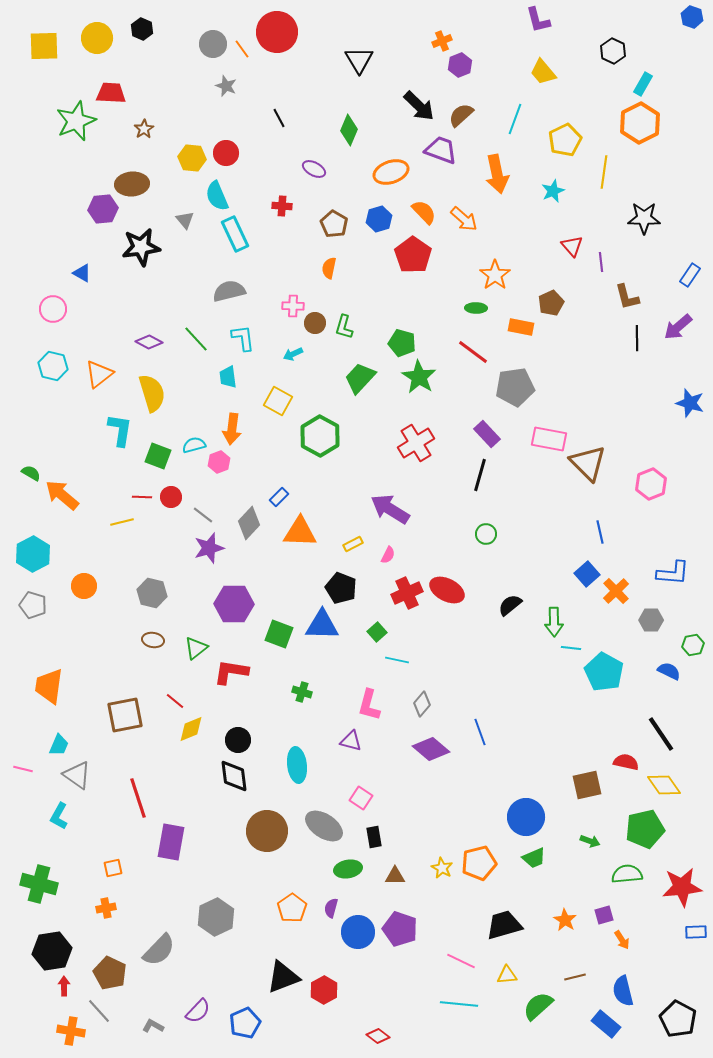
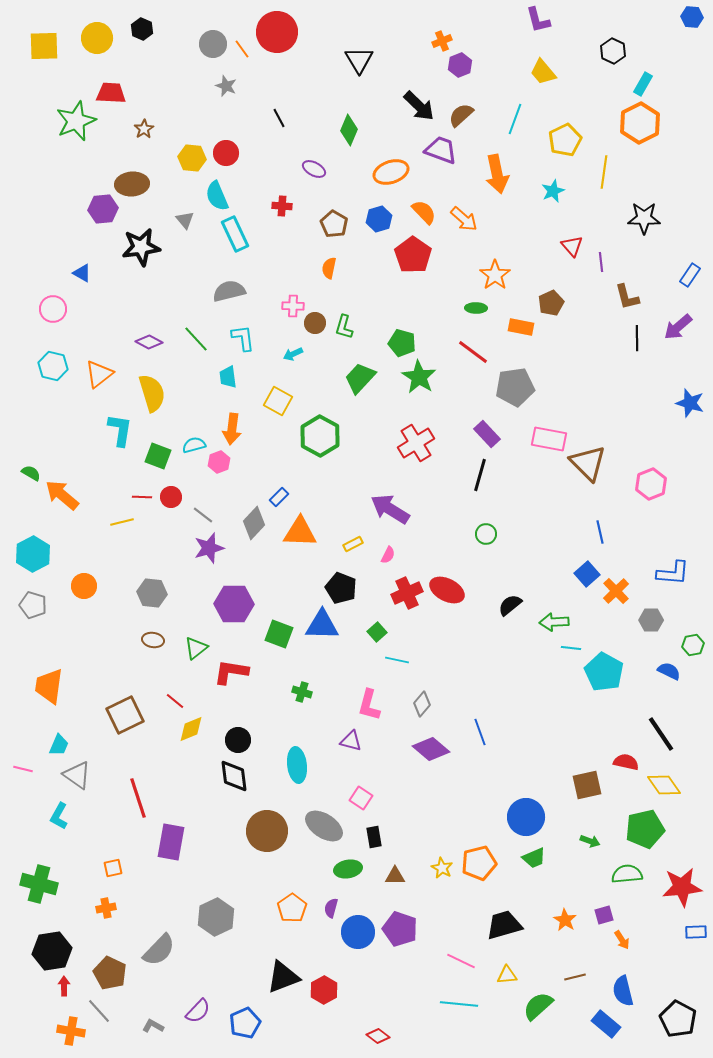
blue hexagon at (692, 17): rotated 15 degrees counterclockwise
gray diamond at (249, 523): moved 5 px right
gray hexagon at (152, 593): rotated 8 degrees counterclockwise
green arrow at (554, 622): rotated 88 degrees clockwise
brown square at (125, 715): rotated 15 degrees counterclockwise
